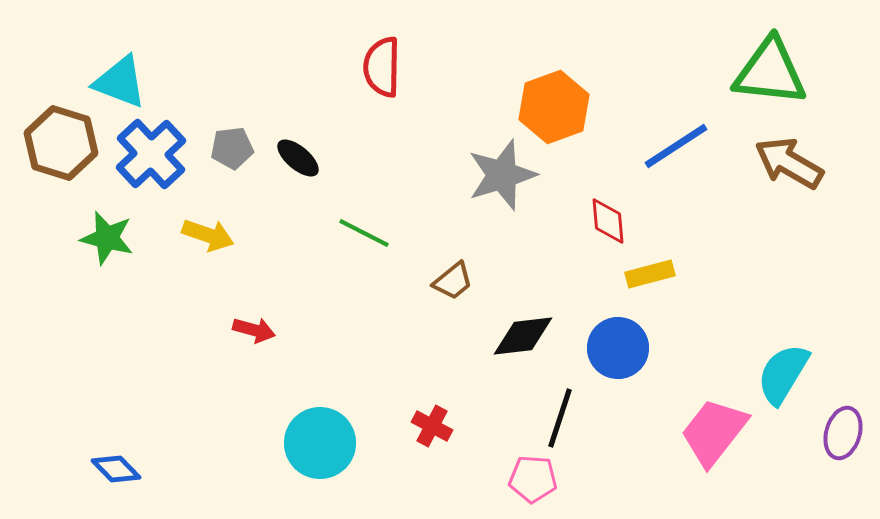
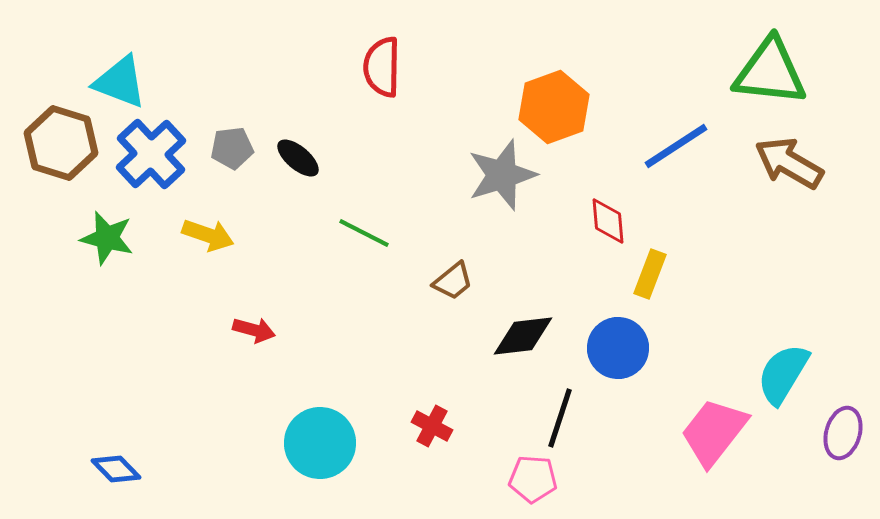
yellow rectangle: rotated 54 degrees counterclockwise
